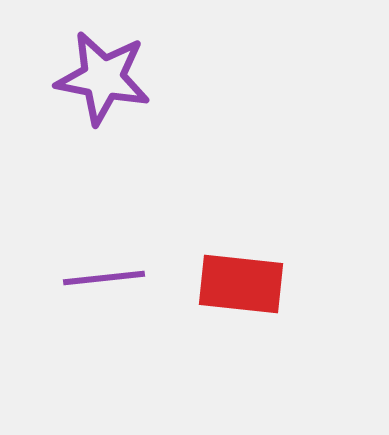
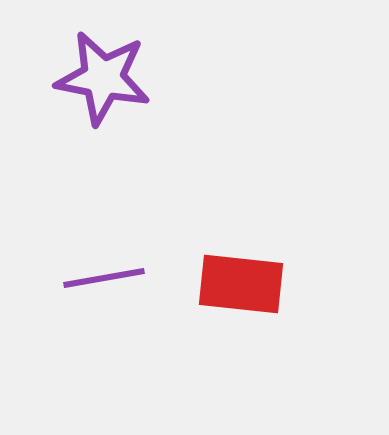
purple line: rotated 4 degrees counterclockwise
